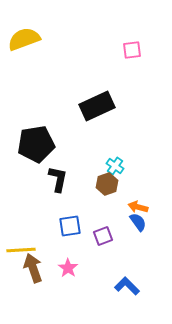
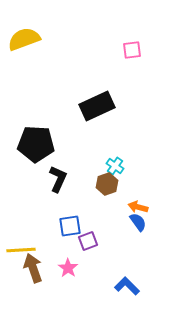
black pentagon: rotated 12 degrees clockwise
black L-shape: rotated 12 degrees clockwise
purple square: moved 15 px left, 5 px down
